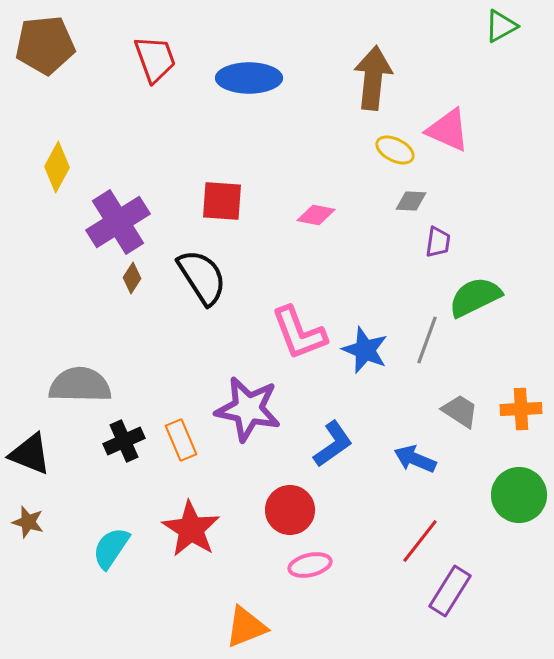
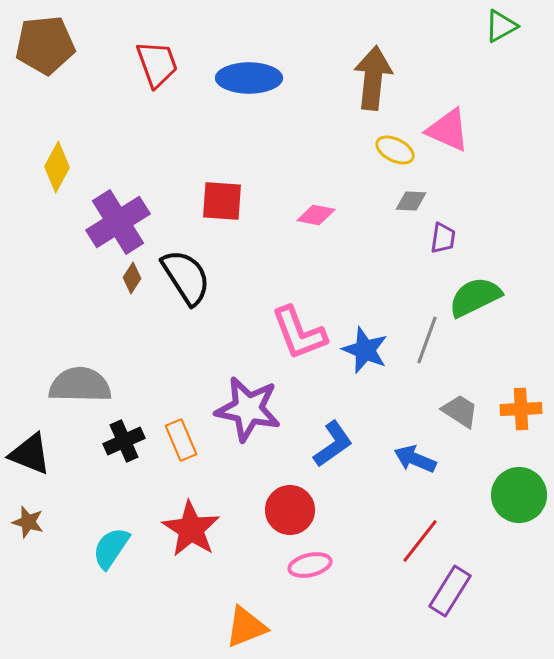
red trapezoid: moved 2 px right, 5 px down
purple trapezoid: moved 5 px right, 4 px up
black semicircle: moved 16 px left
